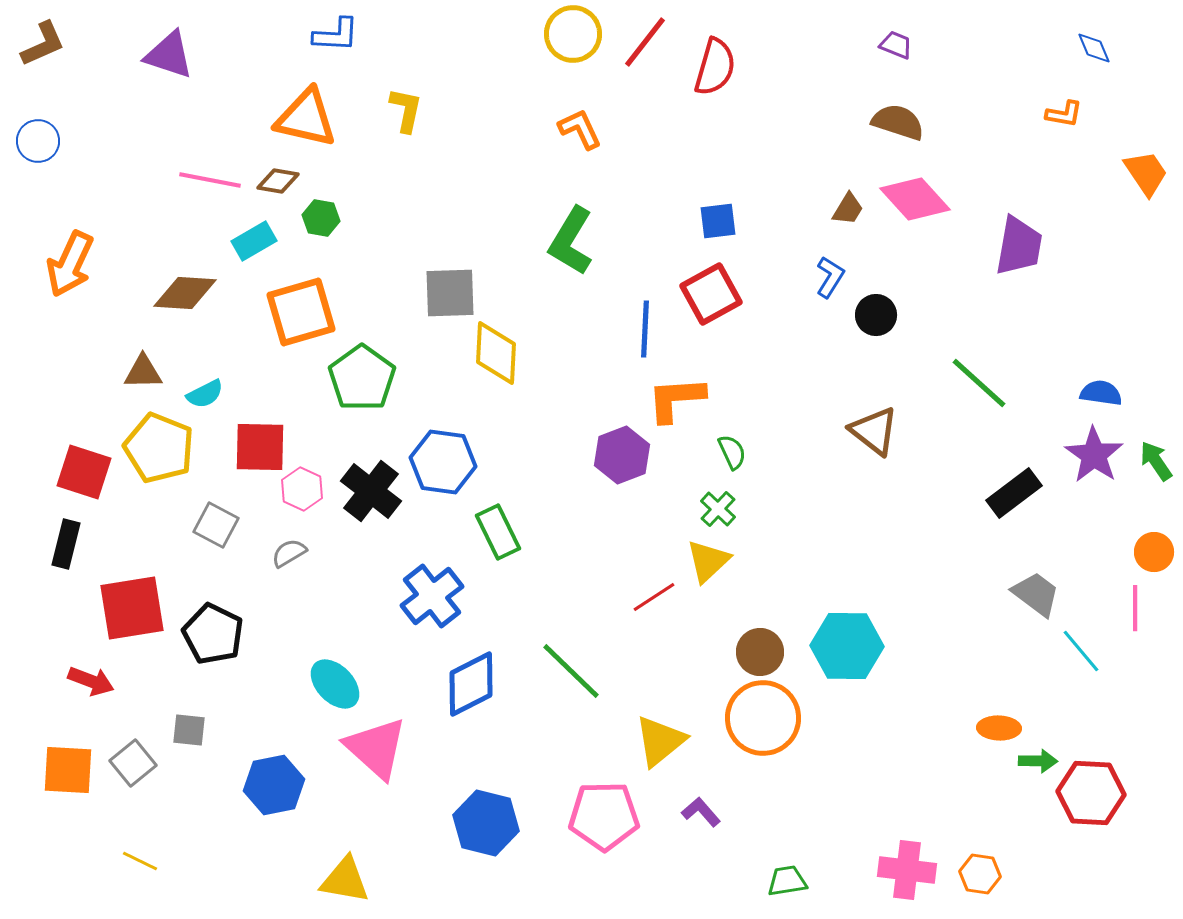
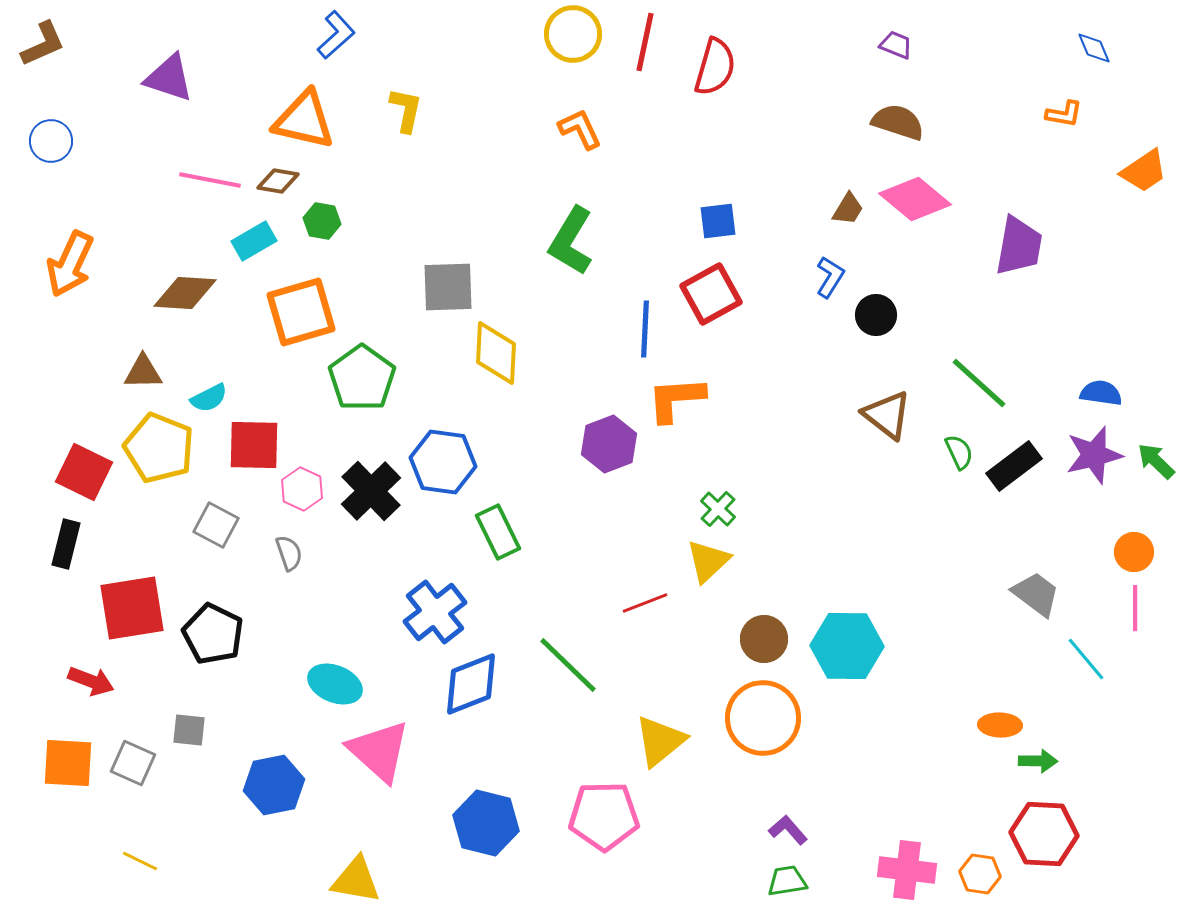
blue L-shape at (336, 35): rotated 45 degrees counterclockwise
red line at (645, 42): rotated 26 degrees counterclockwise
purple triangle at (169, 55): moved 23 px down
orange triangle at (306, 118): moved 2 px left, 2 px down
blue circle at (38, 141): moved 13 px right
orange trapezoid at (1146, 173): moved 2 px left, 2 px up; rotated 90 degrees clockwise
pink diamond at (915, 199): rotated 8 degrees counterclockwise
green hexagon at (321, 218): moved 1 px right, 3 px down
gray square at (450, 293): moved 2 px left, 6 px up
cyan semicircle at (205, 394): moved 4 px right, 4 px down
brown triangle at (874, 431): moved 13 px right, 16 px up
red square at (260, 447): moved 6 px left, 2 px up
green semicircle at (732, 452): moved 227 px right
purple hexagon at (622, 455): moved 13 px left, 11 px up
purple star at (1094, 455): rotated 24 degrees clockwise
green arrow at (1156, 461): rotated 12 degrees counterclockwise
red square at (84, 472): rotated 8 degrees clockwise
black cross at (371, 491): rotated 8 degrees clockwise
black rectangle at (1014, 493): moved 27 px up
orange circle at (1154, 552): moved 20 px left
gray semicircle at (289, 553): rotated 102 degrees clockwise
blue cross at (432, 596): moved 3 px right, 16 px down
red line at (654, 597): moved 9 px left, 6 px down; rotated 12 degrees clockwise
cyan line at (1081, 651): moved 5 px right, 8 px down
brown circle at (760, 652): moved 4 px right, 13 px up
green line at (571, 671): moved 3 px left, 6 px up
cyan ellipse at (335, 684): rotated 24 degrees counterclockwise
blue diamond at (471, 684): rotated 6 degrees clockwise
orange ellipse at (999, 728): moved 1 px right, 3 px up
pink triangle at (376, 748): moved 3 px right, 3 px down
gray square at (133, 763): rotated 27 degrees counterclockwise
orange square at (68, 770): moved 7 px up
red hexagon at (1091, 793): moved 47 px left, 41 px down
purple L-shape at (701, 812): moved 87 px right, 18 px down
yellow triangle at (345, 880): moved 11 px right
